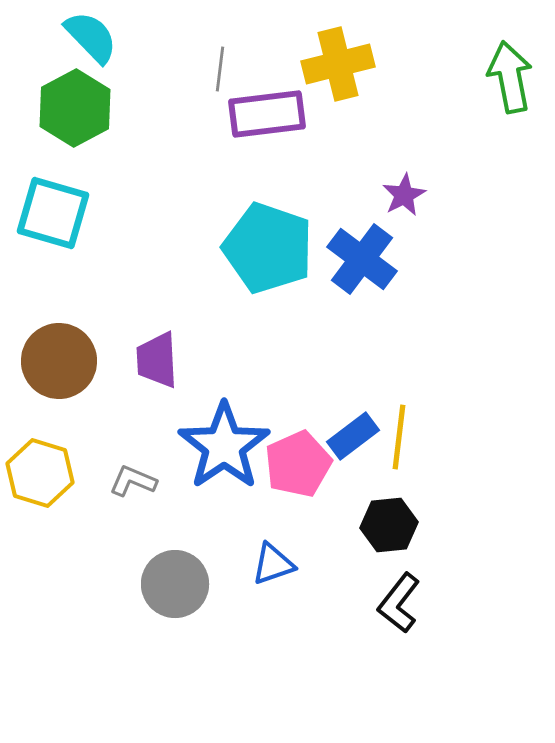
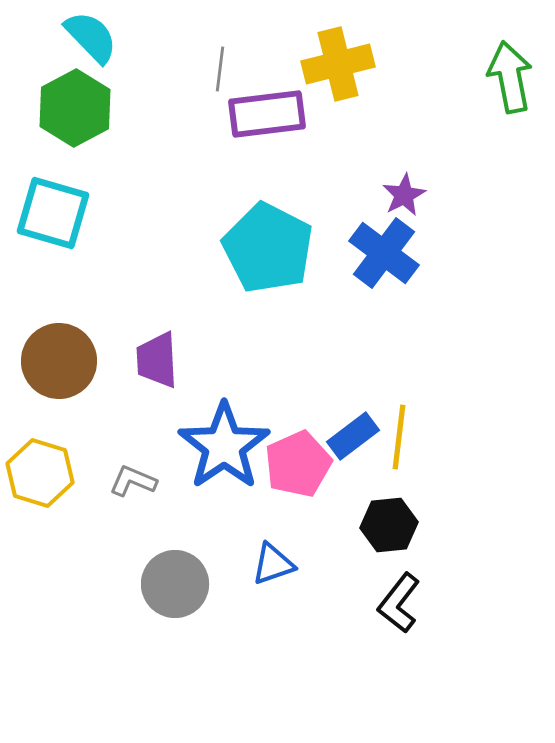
cyan pentagon: rotated 8 degrees clockwise
blue cross: moved 22 px right, 6 px up
